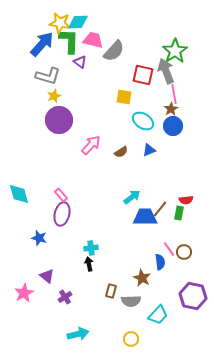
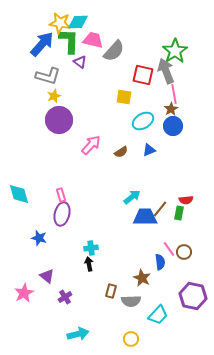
cyan ellipse at (143, 121): rotated 65 degrees counterclockwise
pink rectangle at (61, 195): rotated 24 degrees clockwise
